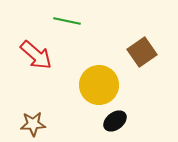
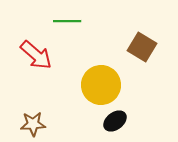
green line: rotated 12 degrees counterclockwise
brown square: moved 5 px up; rotated 24 degrees counterclockwise
yellow circle: moved 2 px right
